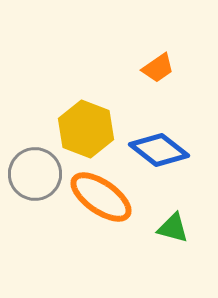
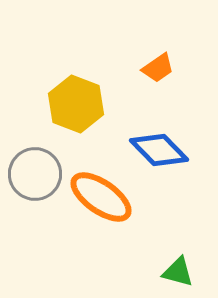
yellow hexagon: moved 10 px left, 25 px up
blue diamond: rotated 8 degrees clockwise
green triangle: moved 5 px right, 44 px down
